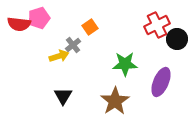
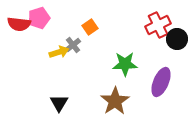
red cross: moved 1 px right
yellow arrow: moved 4 px up
black triangle: moved 4 px left, 7 px down
